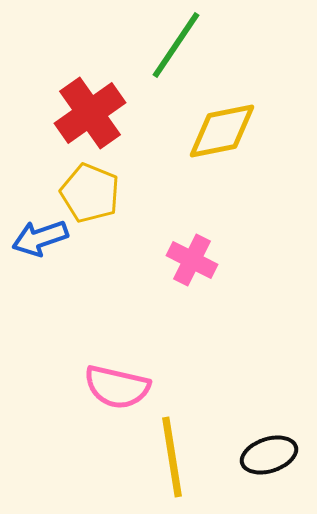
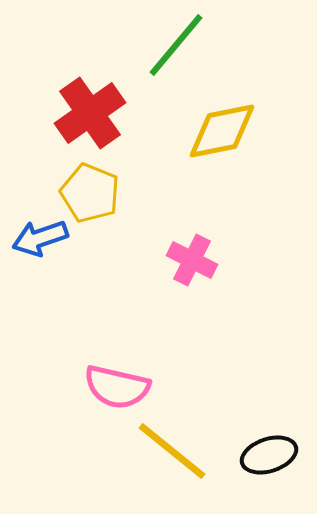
green line: rotated 6 degrees clockwise
yellow line: moved 6 px up; rotated 42 degrees counterclockwise
